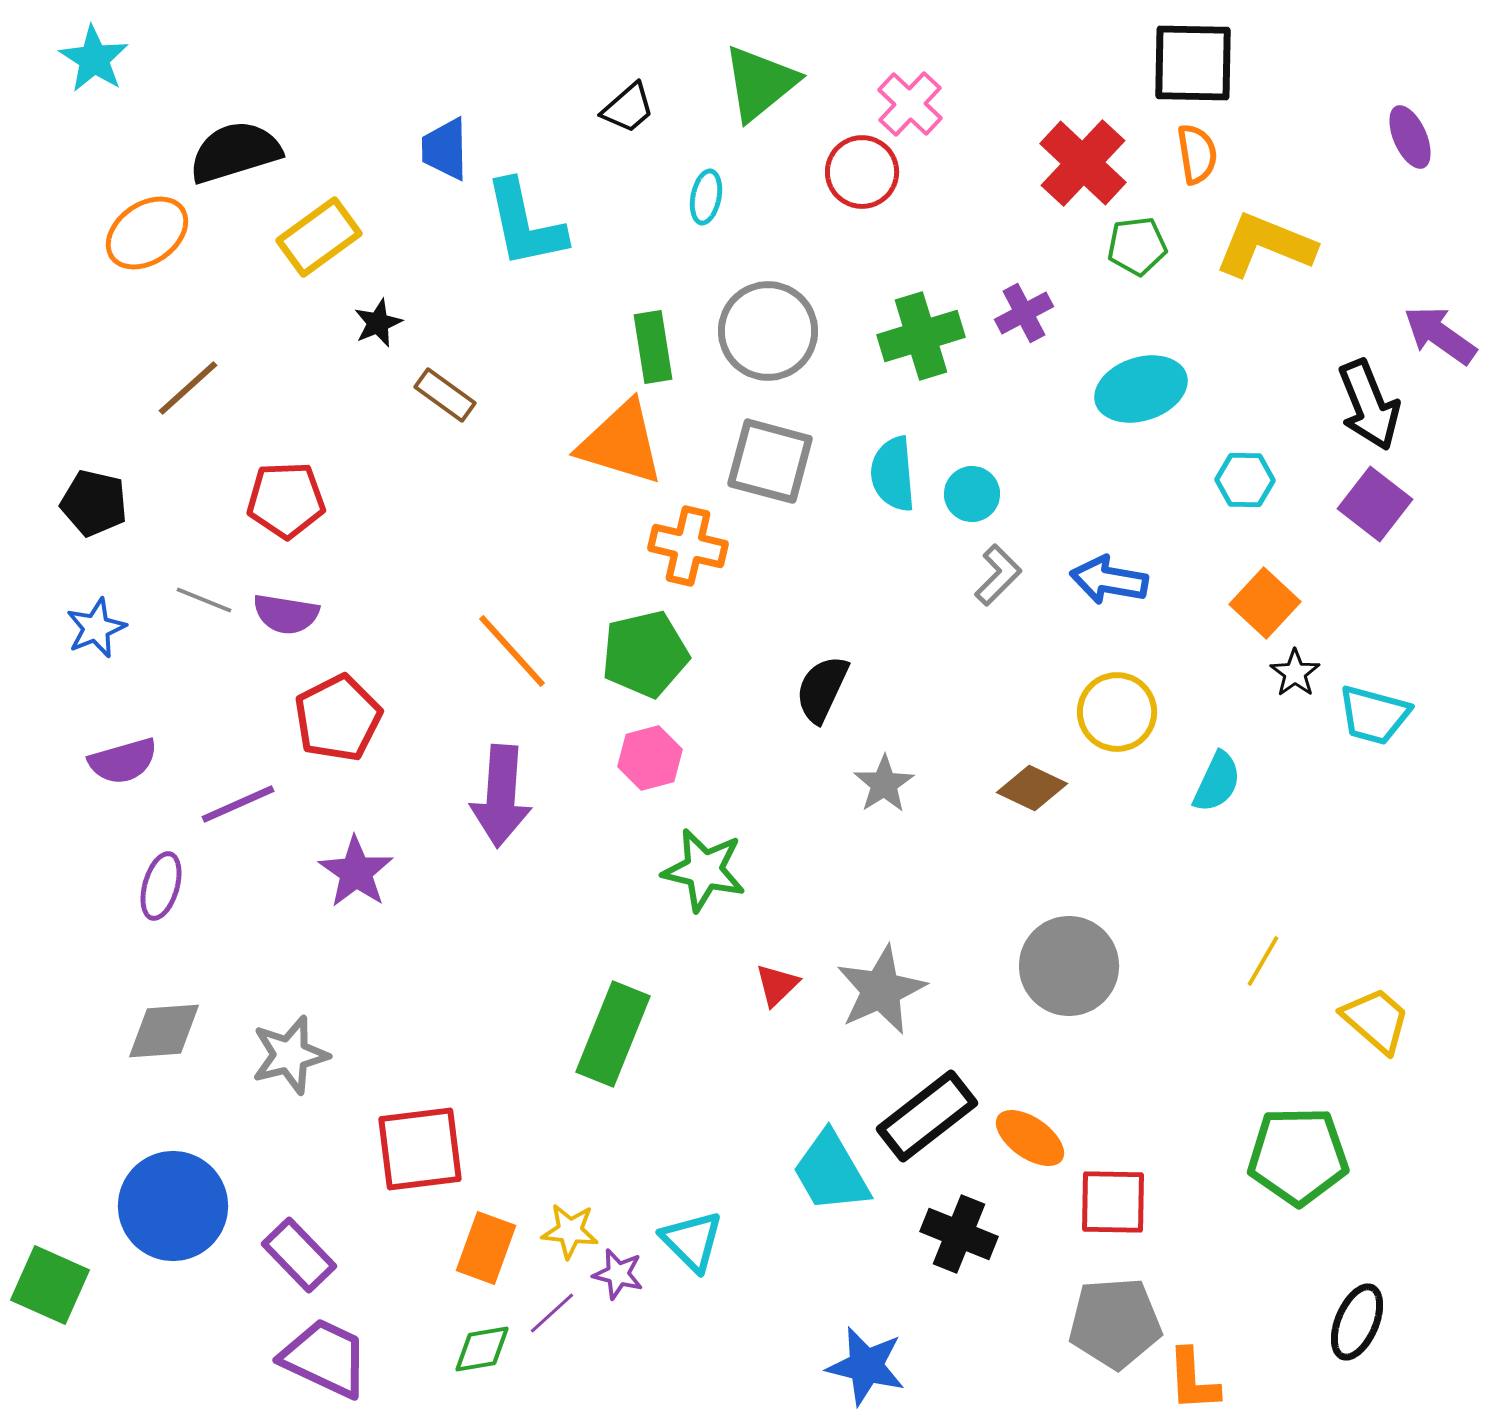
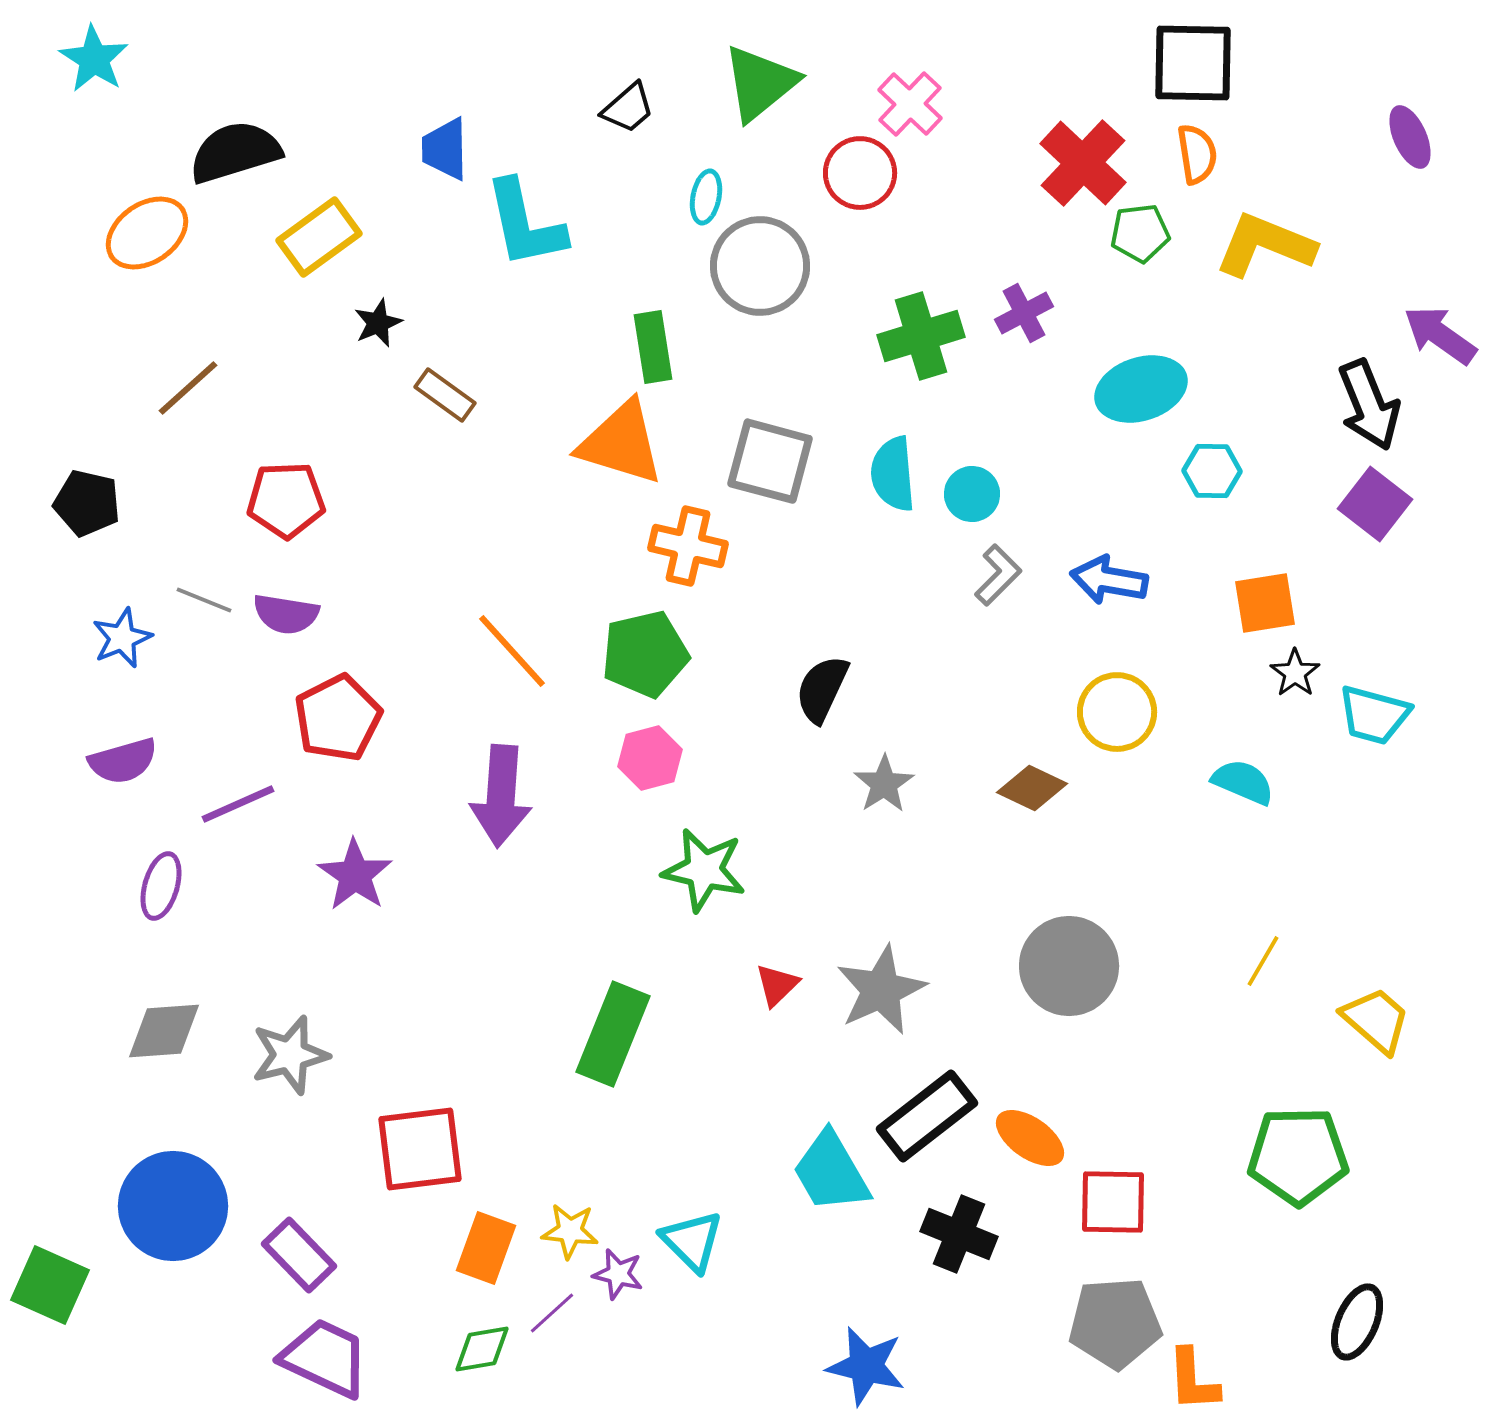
red circle at (862, 172): moved 2 px left, 1 px down
green pentagon at (1137, 246): moved 3 px right, 13 px up
gray circle at (768, 331): moved 8 px left, 65 px up
cyan hexagon at (1245, 480): moved 33 px left, 9 px up
black pentagon at (94, 503): moved 7 px left
orange square at (1265, 603): rotated 38 degrees clockwise
blue star at (96, 628): moved 26 px right, 10 px down
cyan semicircle at (1217, 782): moved 26 px right; rotated 92 degrees counterclockwise
purple star at (356, 872): moved 1 px left, 3 px down
